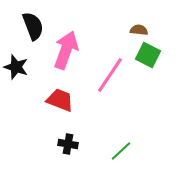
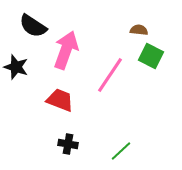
black semicircle: rotated 144 degrees clockwise
green square: moved 3 px right, 1 px down
